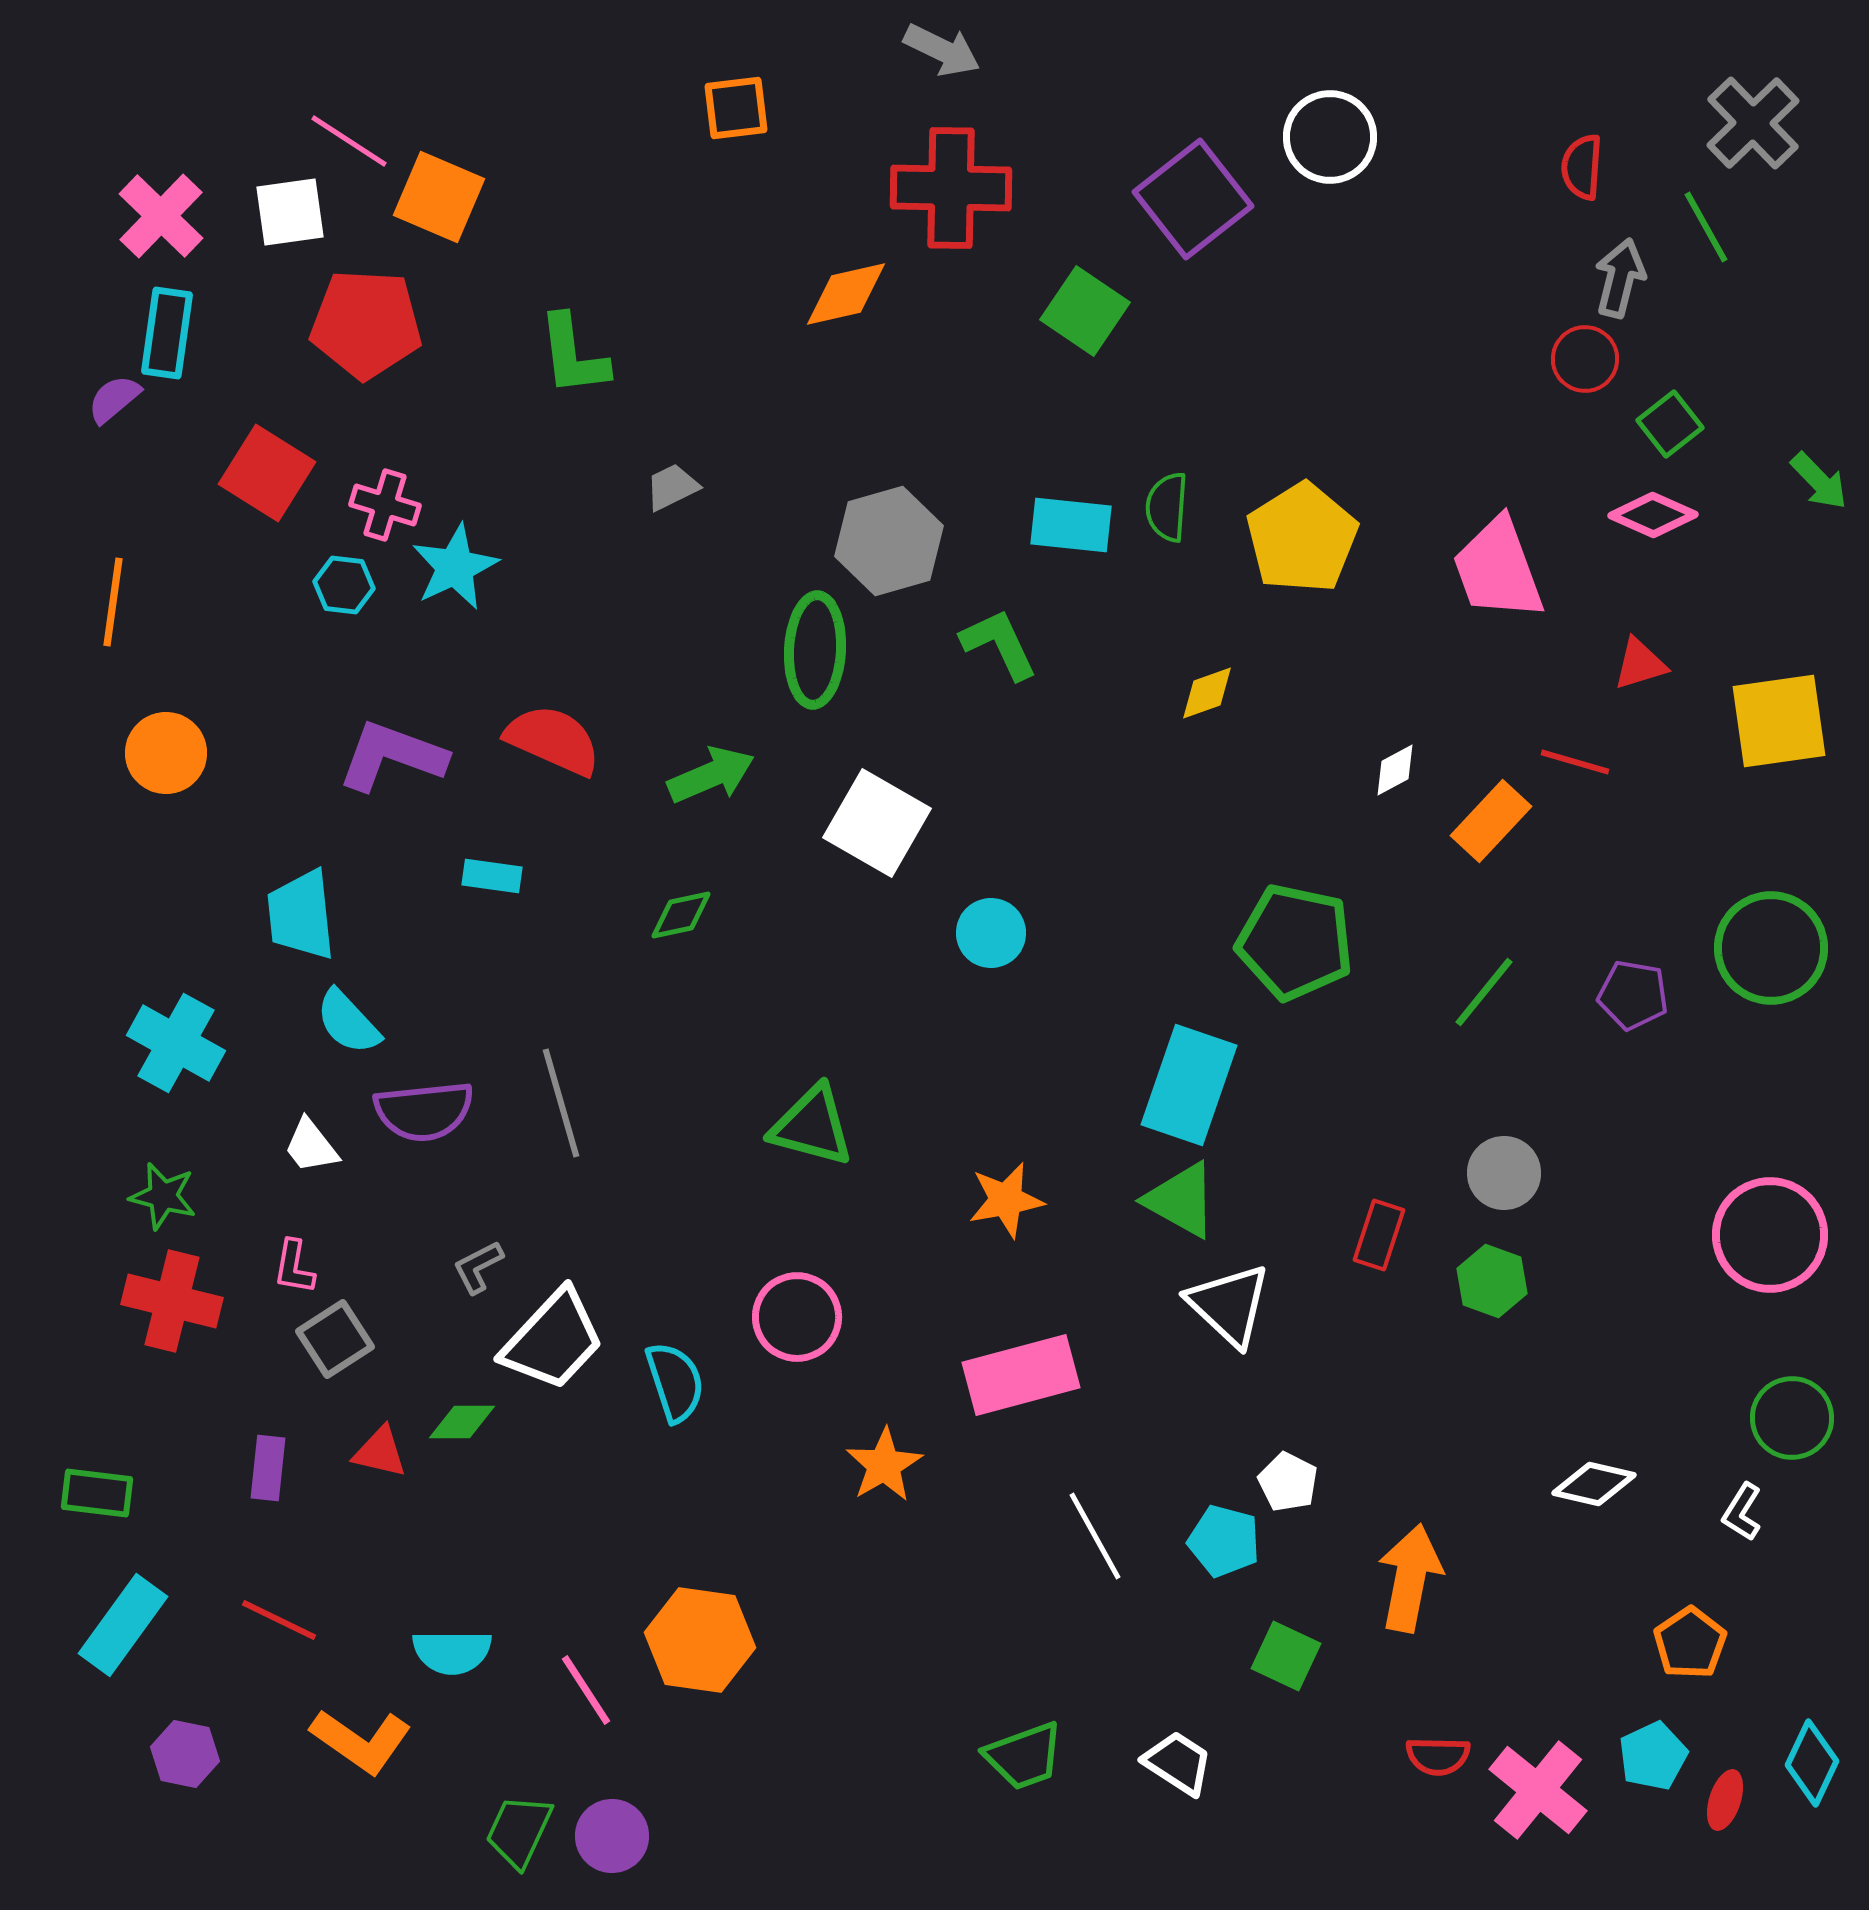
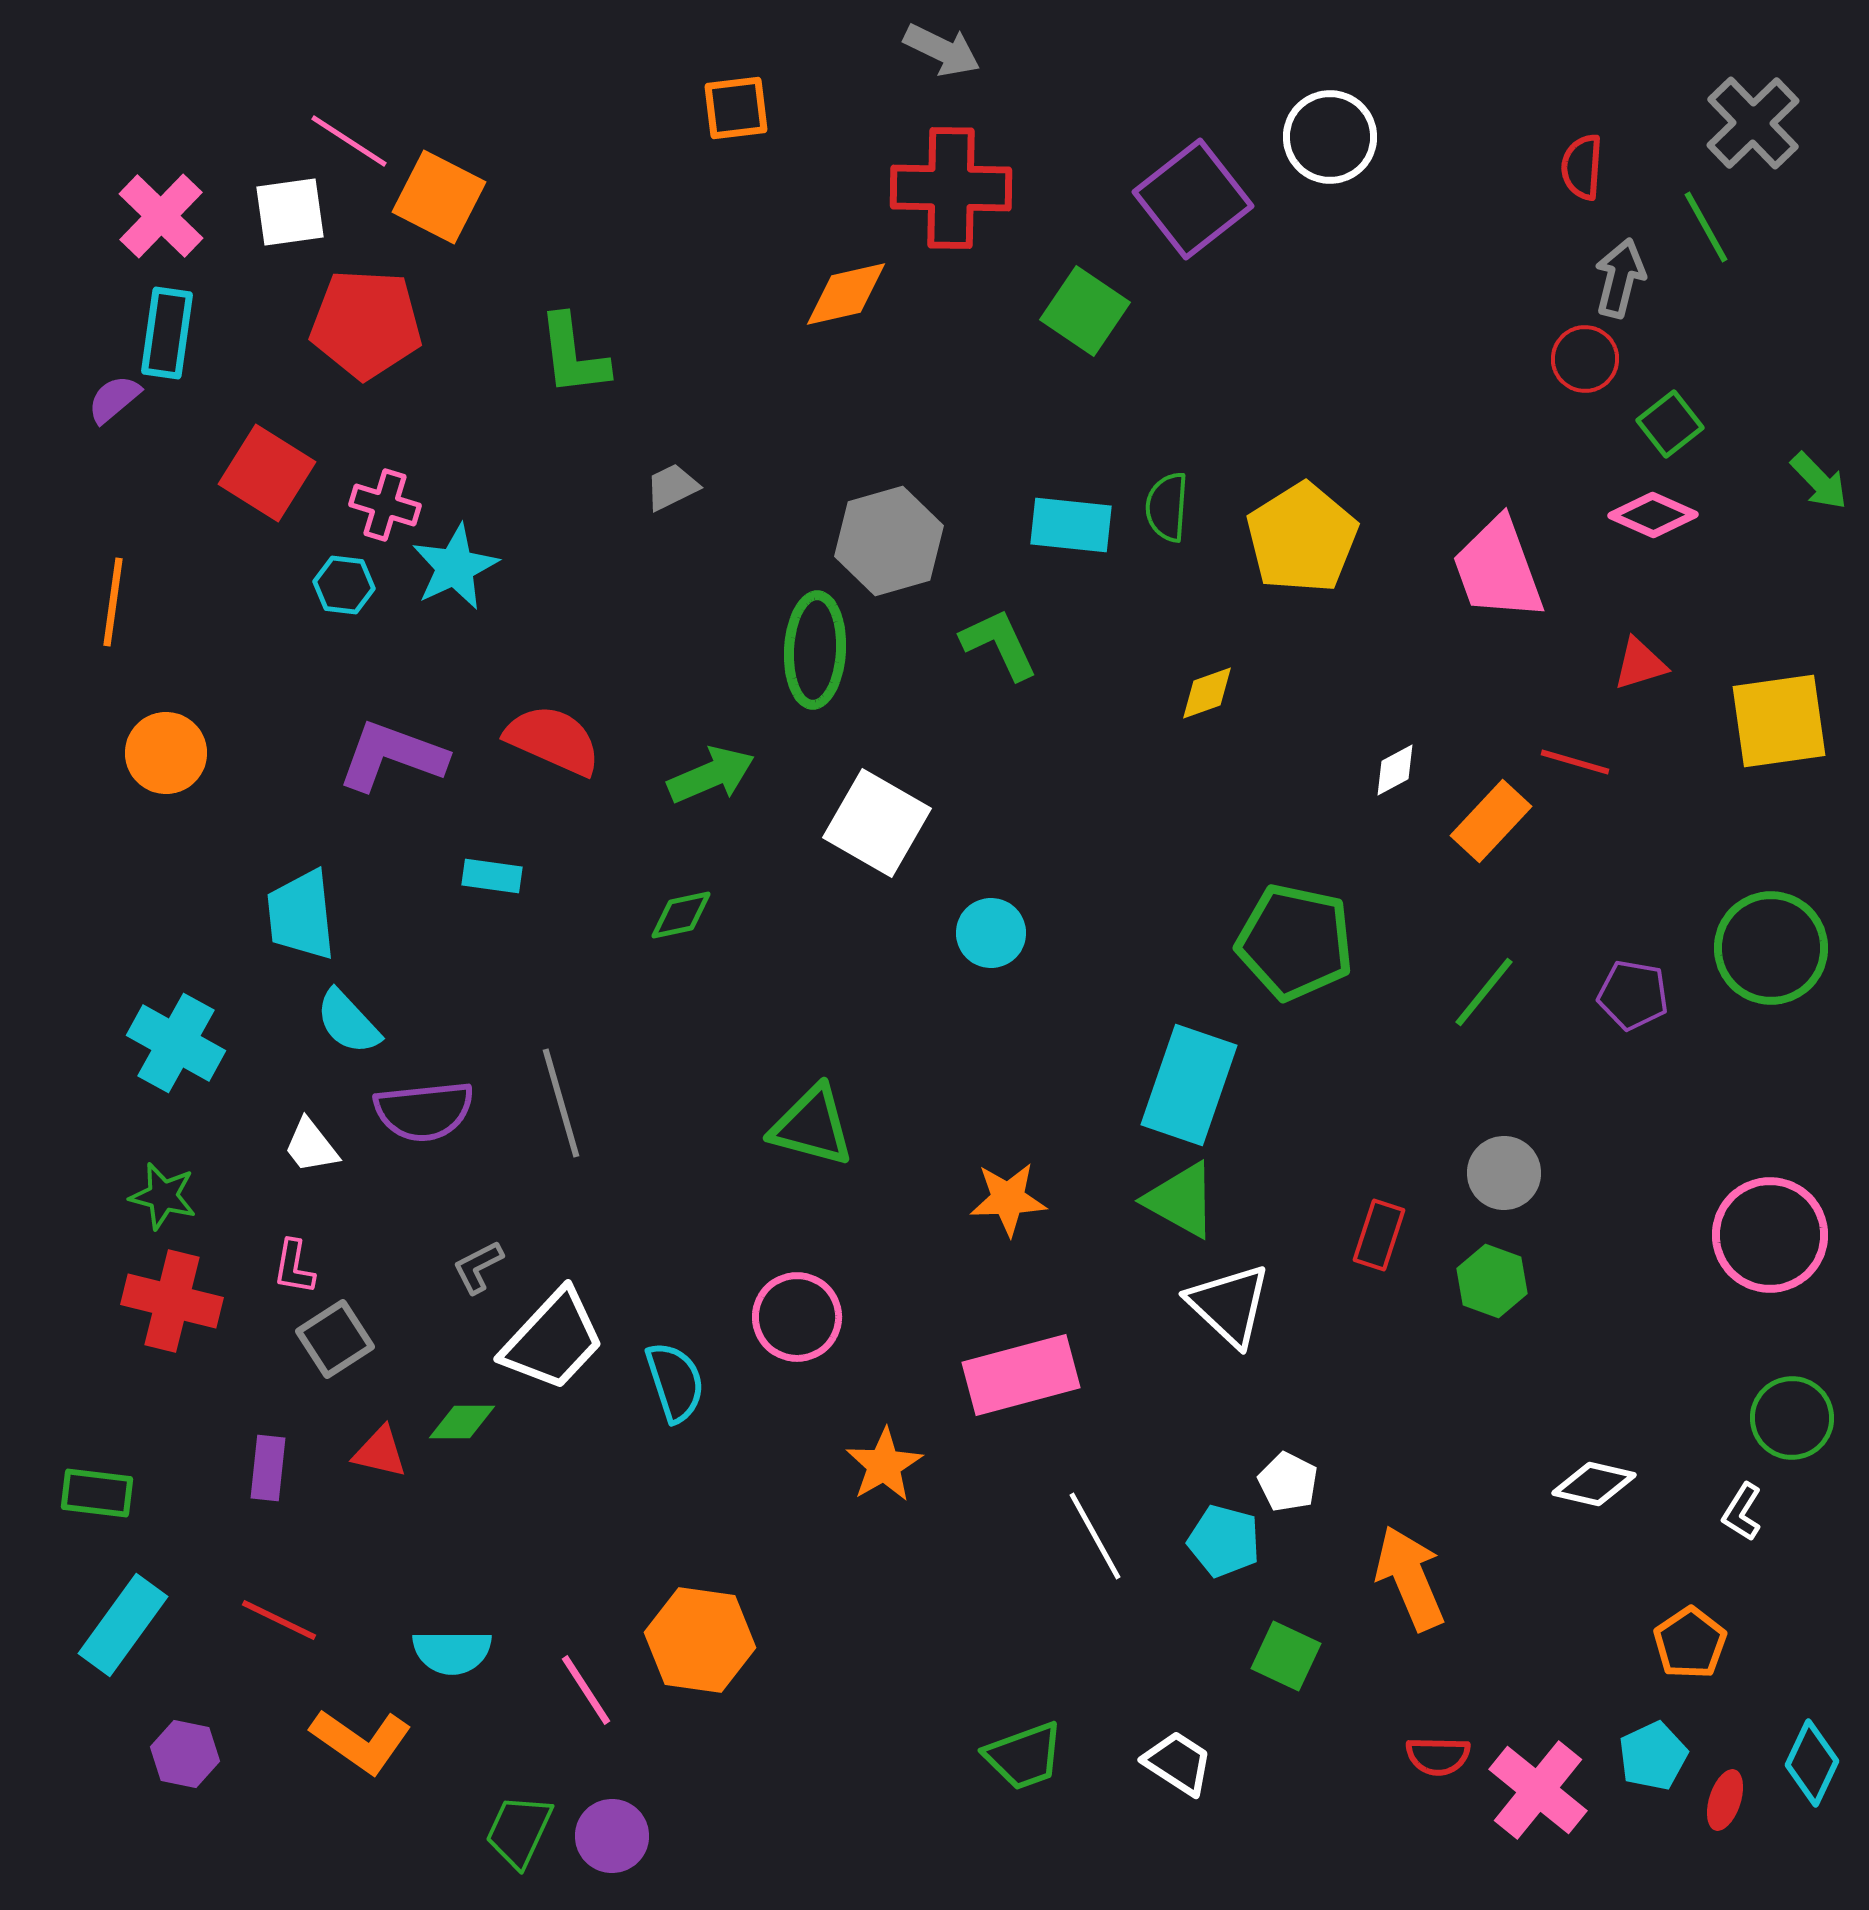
orange square at (439, 197): rotated 4 degrees clockwise
orange star at (1006, 1200): moved 2 px right, 1 px up; rotated 8 degrees clockwise
orange arrow at (1410, 1578): rotated 34 degrees counterclockwise
